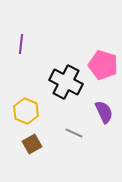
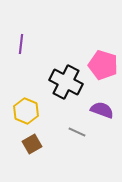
purple semicircle: moved 2 px left, 2 px up; rotated 45 degrees counterclockwise
gray line: moved 3 px right, 1 px up
